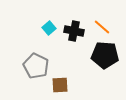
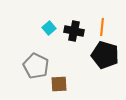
orange line: rotated 54 degrees clockwise
black pentagon: rotated 12 degrees clockwise
brown square: moved 1 px left, 1 px up
